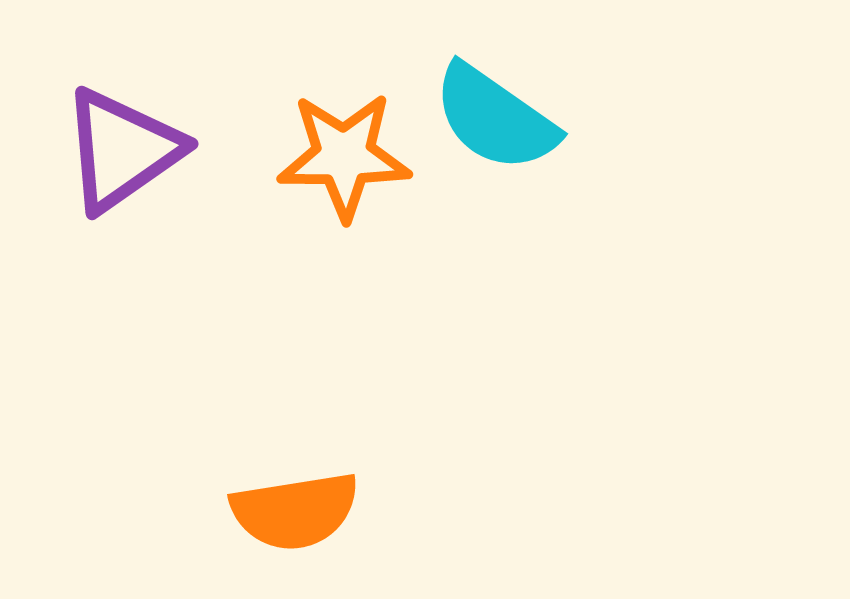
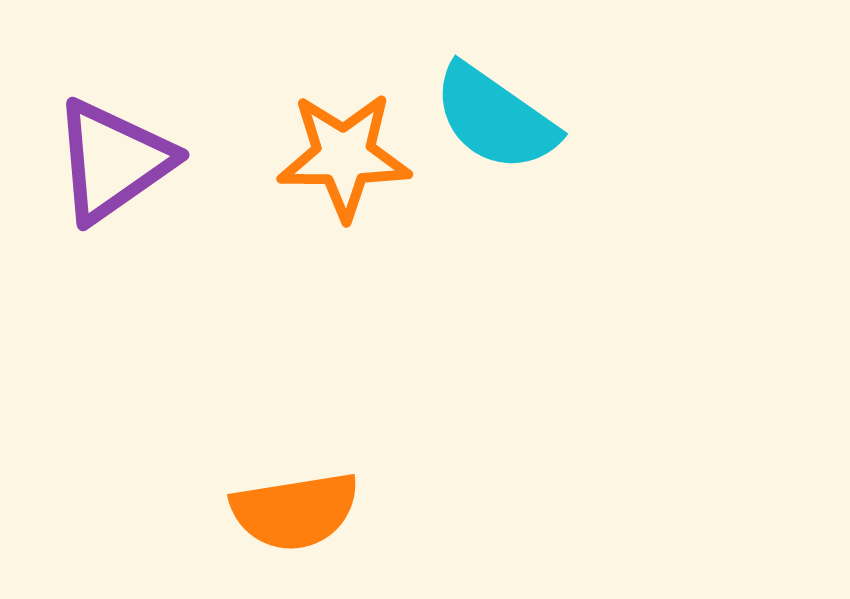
purple triangle: moved 9 px left, 11 px down
